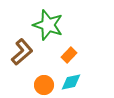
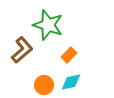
brown L-shape: moved 2 px up
